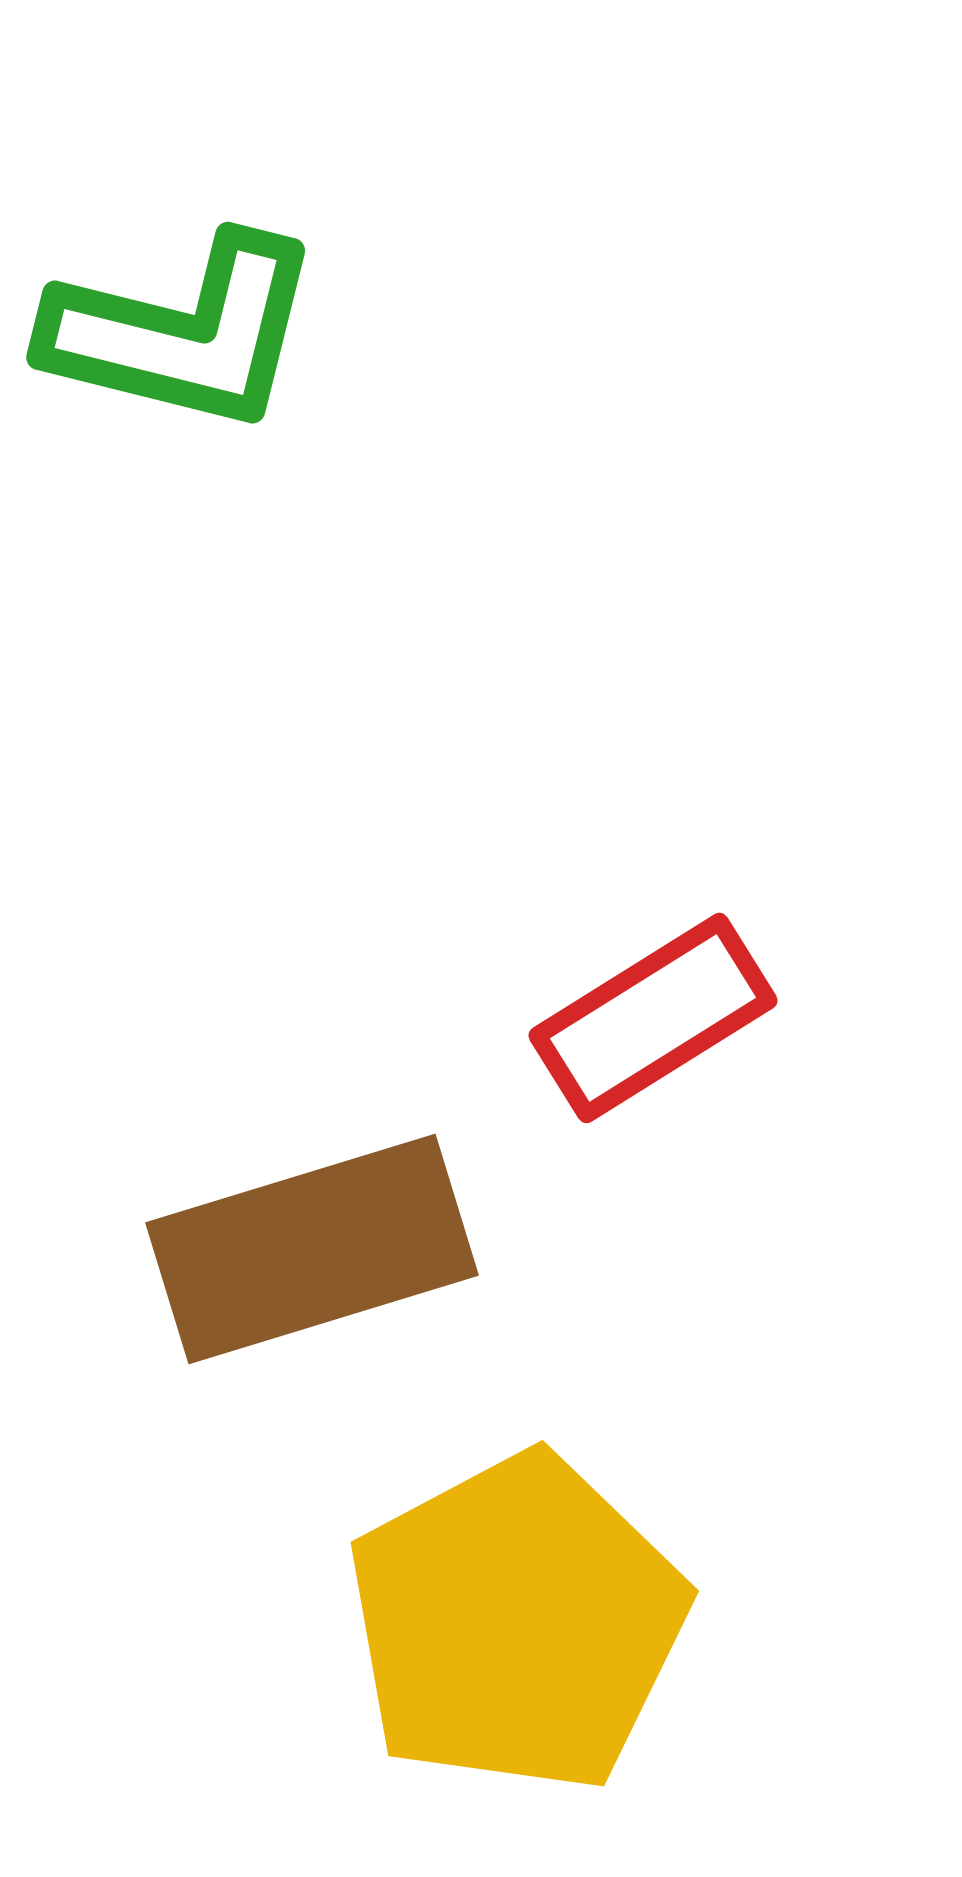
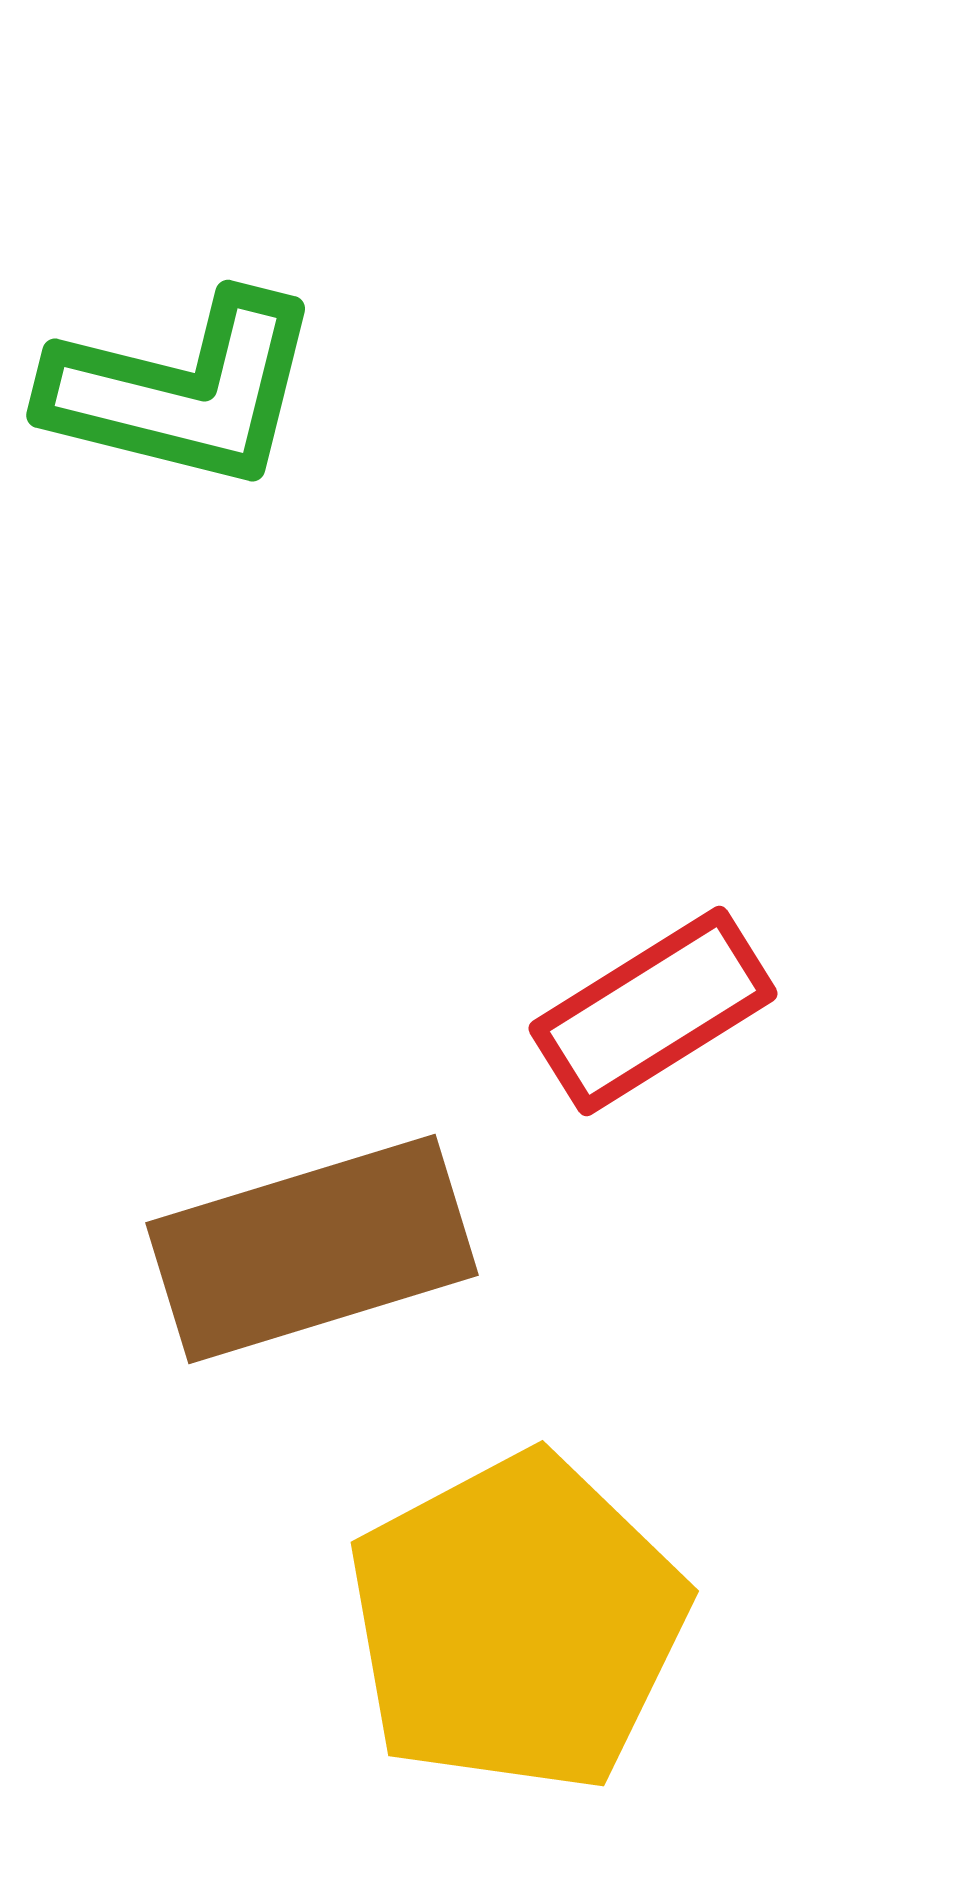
green L-shape: moved 58 px down
red rectangle: moved 7 px up
